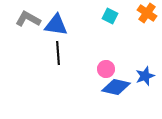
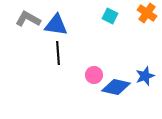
pink circle: moved 12 px left, 6 px down
